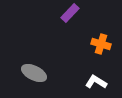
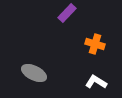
purple rectangle: moved 3 px left
orange cross: moved 6 px left
